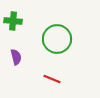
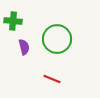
purple semicircle: moved 8 px right, 10 px up
